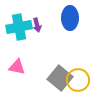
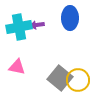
purple arrow: rotated 96 degrees clockwise
